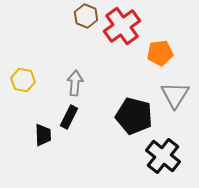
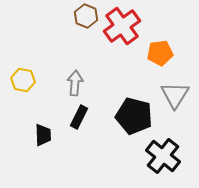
black rectangle: moved 10 px right
